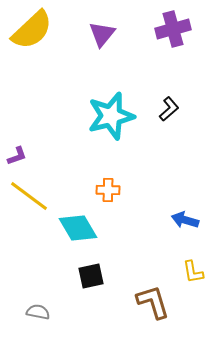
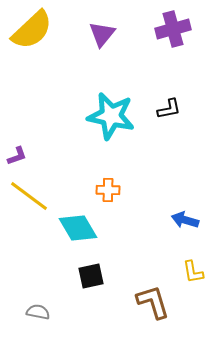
black L-shape: rotated 30 degrees clockwise
cyan star: rotated 27 degrees clockwise
